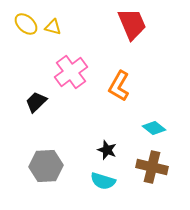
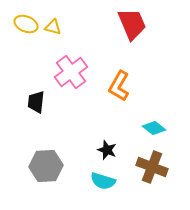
yellow ellipse: rotated 20 degrees counterclockwise
black trapezoid: rotated 40 degrees counterclockwise
brown cross: rotated 8 degrees clockwise
